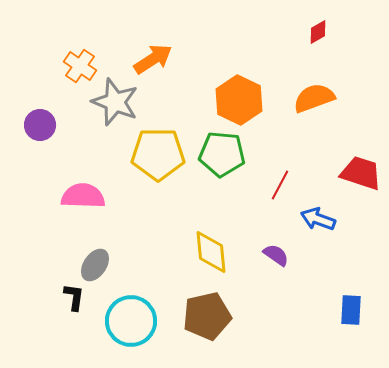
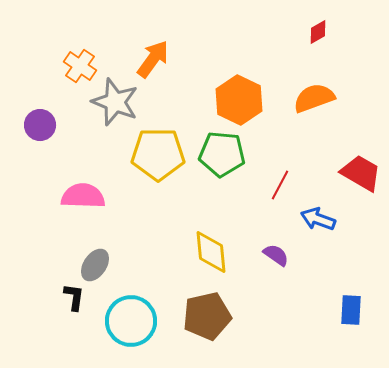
orange arrow: rotated 21 degrees counterclockwise
red trapezoid: rotated 12 degrees clockwise
